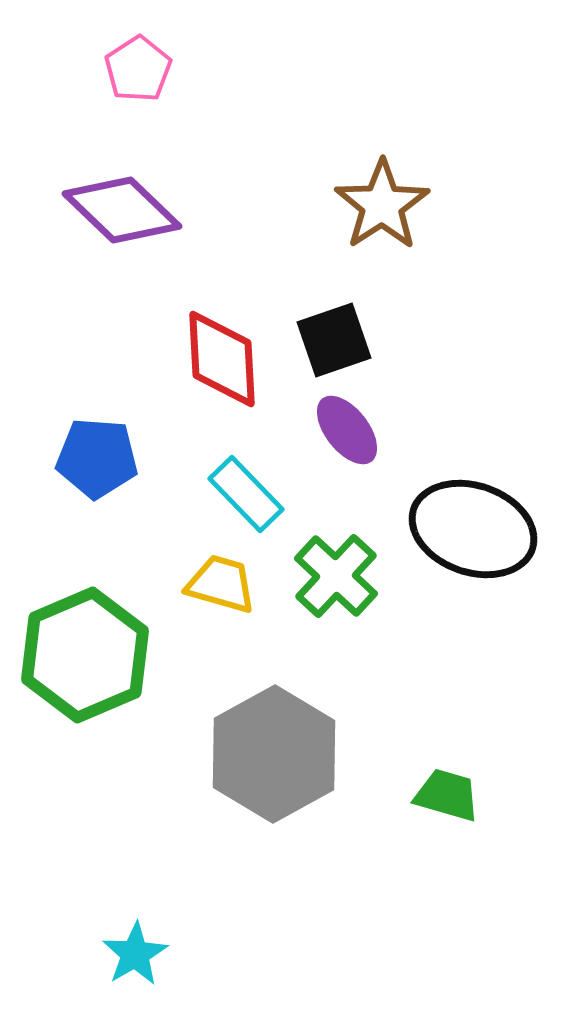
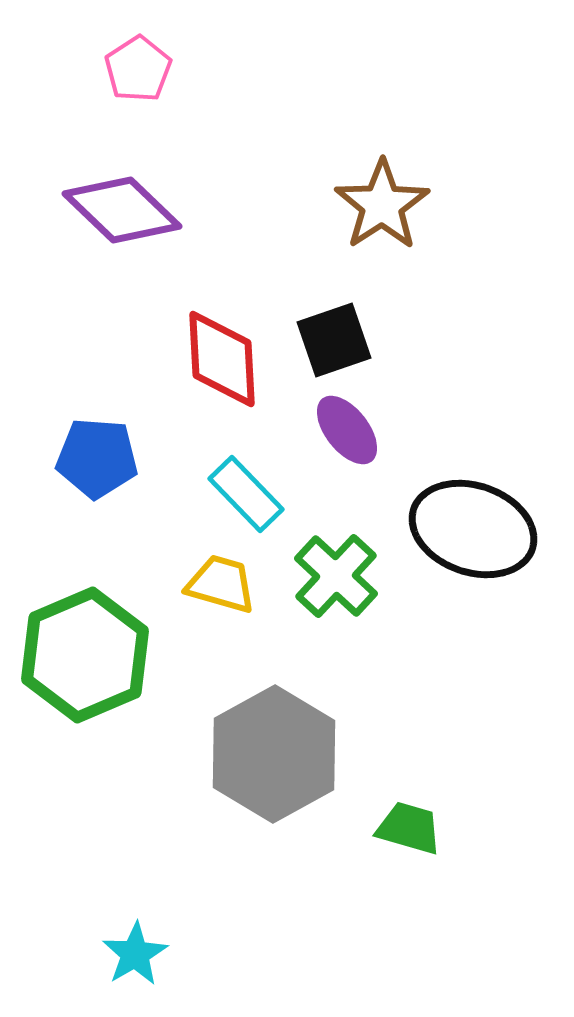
green trapezoid: moved 38 px left, 33 px down
